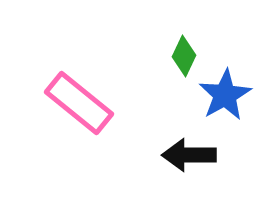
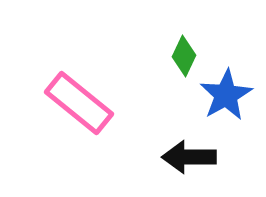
blue star: moved 1 px right
black arrow: moved 2 px down
